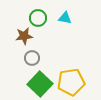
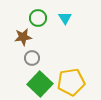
cyan triangle: rotated 48 degrees clockwise
brown star: moved 1 px left, 1 px down
